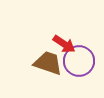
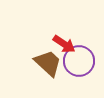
brown trapezoid: rotated 24 degrees clockwise
